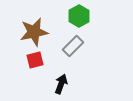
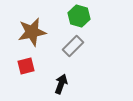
green hexagon: rotated 15 degrees counterclockwise
brown star: moved 2 px left
red square: moved 9 px left, 6 px down
